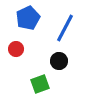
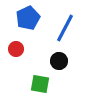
green square: rotated 30 degrees clockwise
